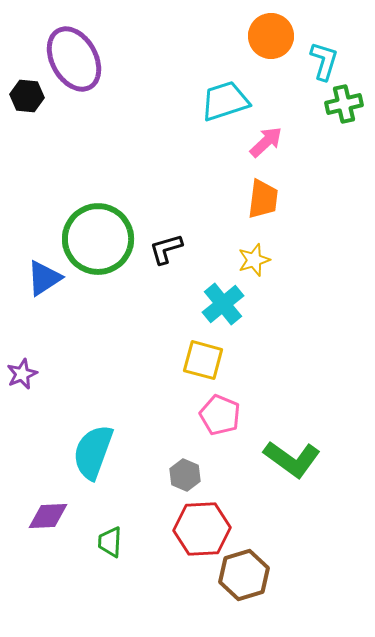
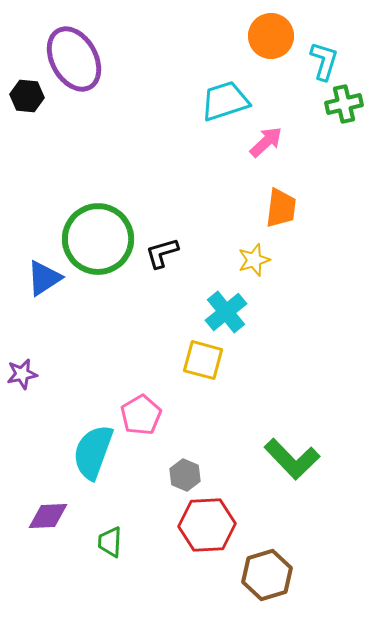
orange trapezoid: moved 18 px right, 9 px down
black L-shape: moved 4 px left, 4 px down
cyan cross: moved 3 px right, 8 px down
purple star: rotated 12 degrees clockwise
pink pentagon: moved 79 px left; rotated 18 degrees clockwise
green L-shape: rotated 10 degrees clockwise
red hexagon: moved 5 px right, 4 px up
brown hexagon: moved 23 px right
